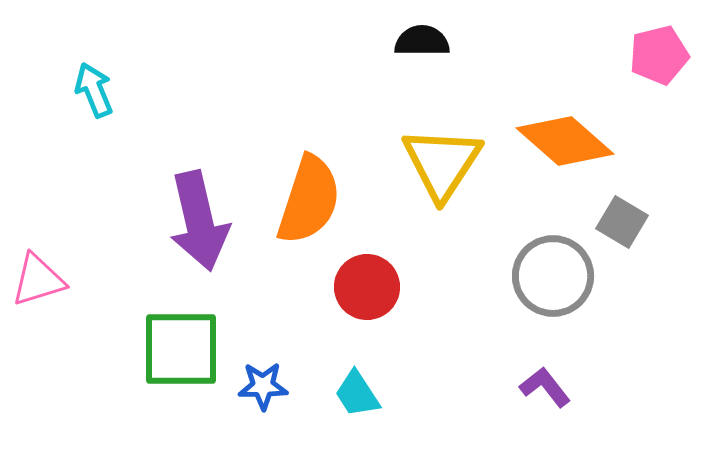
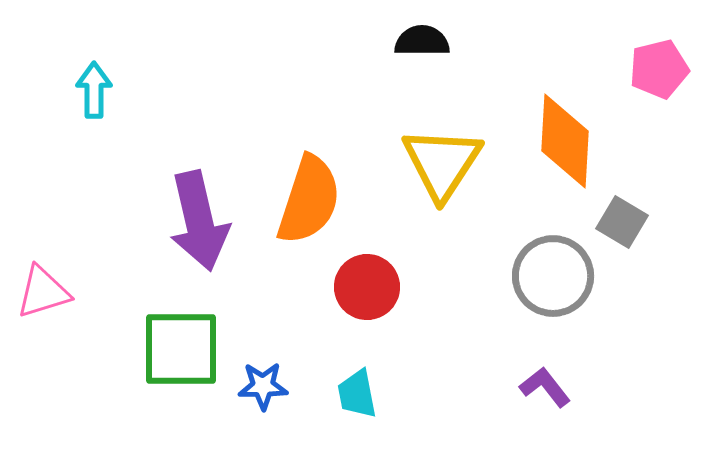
pink pentagon: moved 14 px down
cyan arrow: rotated 22 degrees clockwise
orange diamond: rotated 52 degrees clockwise
pink triangle: moved 5 px right, 12 px down
cyan trapezoid: rotated 22 degrees clockwise
